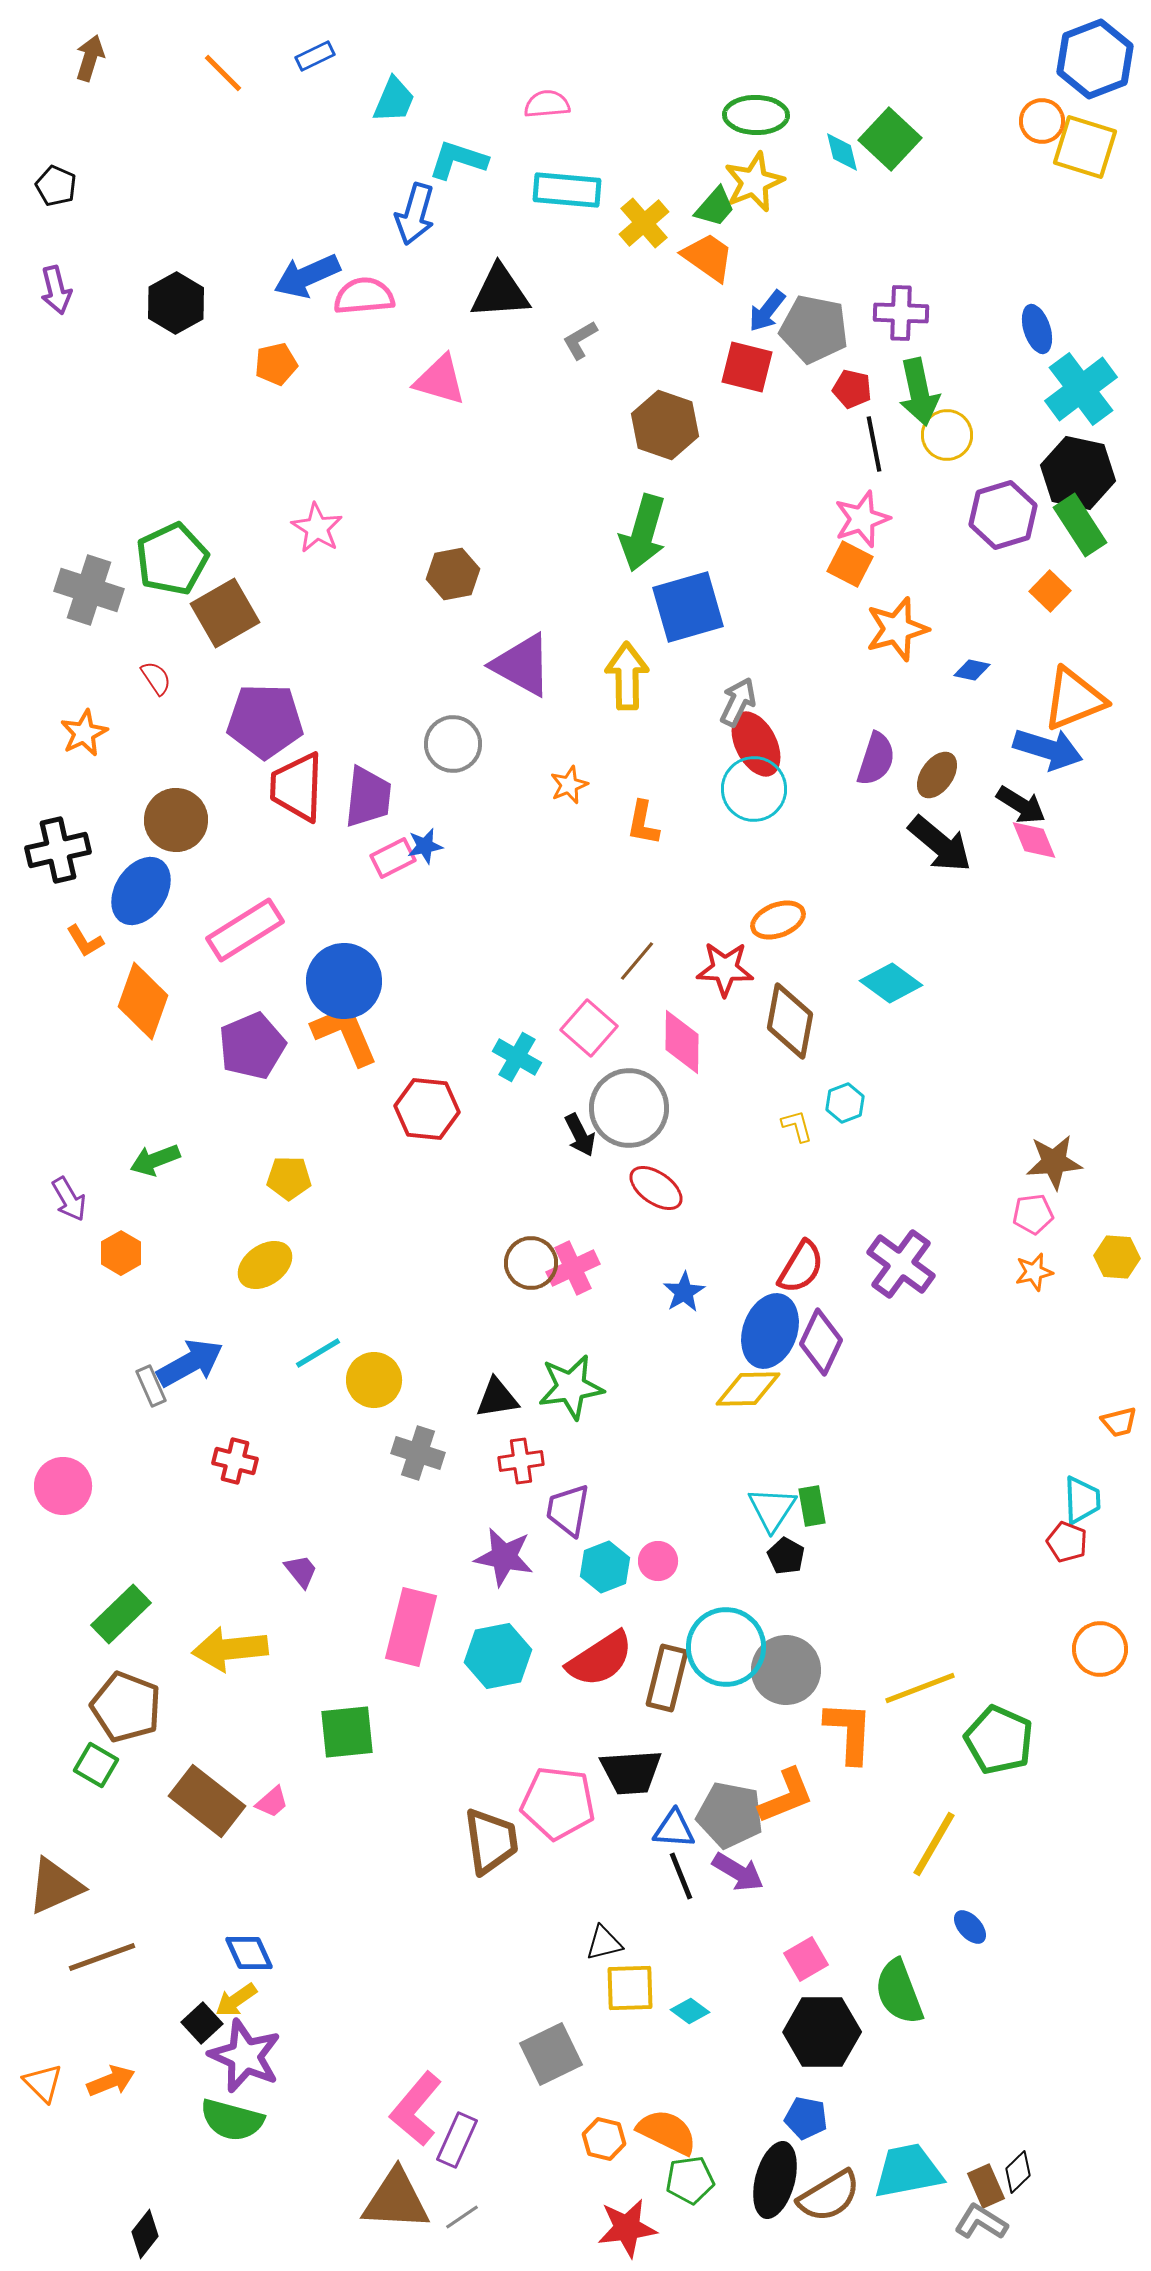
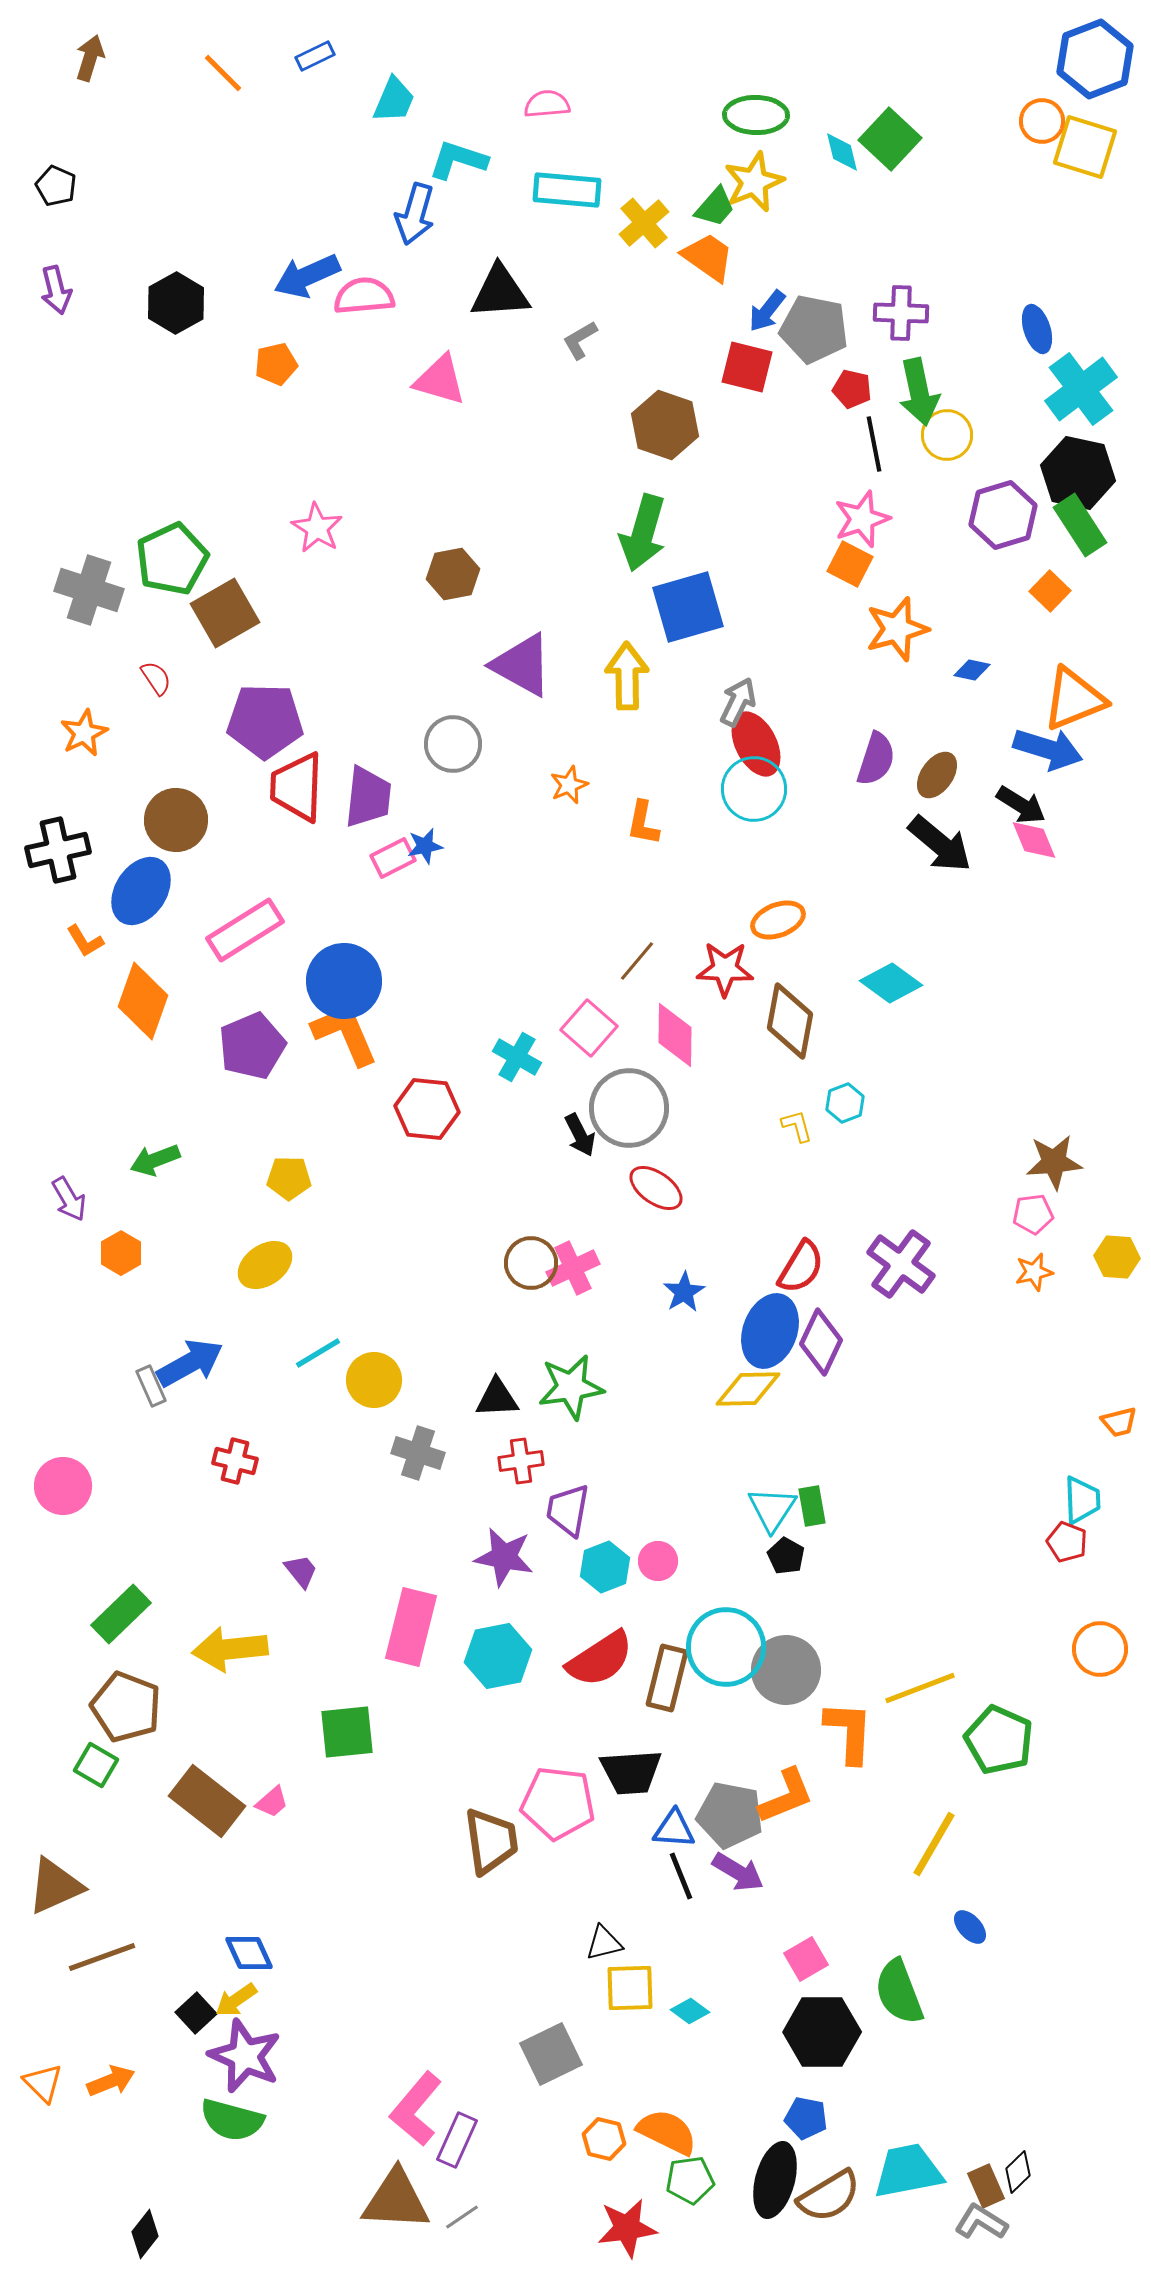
pink diamond at (682, 1042): moved 7 px left, 7 px up
black triangle at (497, 1398): rotated 6 degrees clockwise
black square at (202, 2023): moved 6 px left, 10 px up
